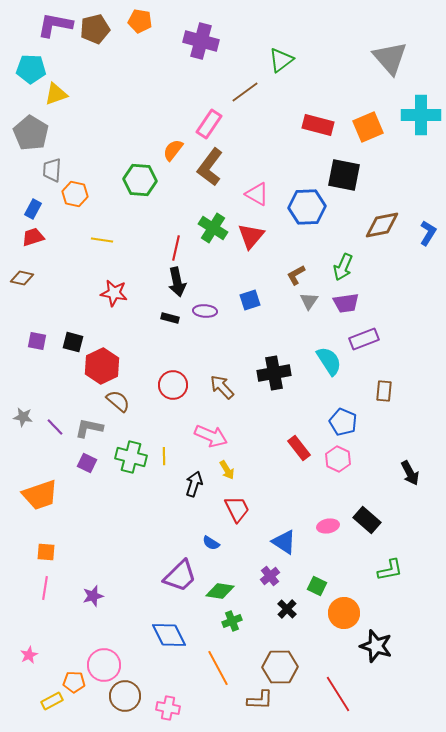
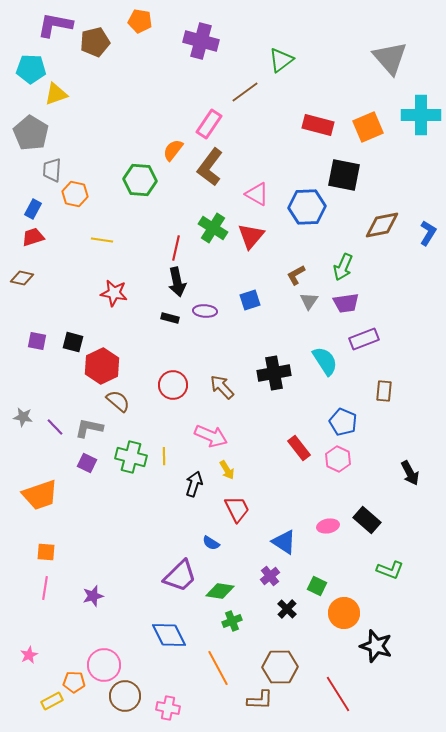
brown pentagon at (95, 29): moved 13 px down
cyan semicircle at (329, 361): moved 4 px left
green L-shape at (390, 570): rotated 32 degrees clockwise
